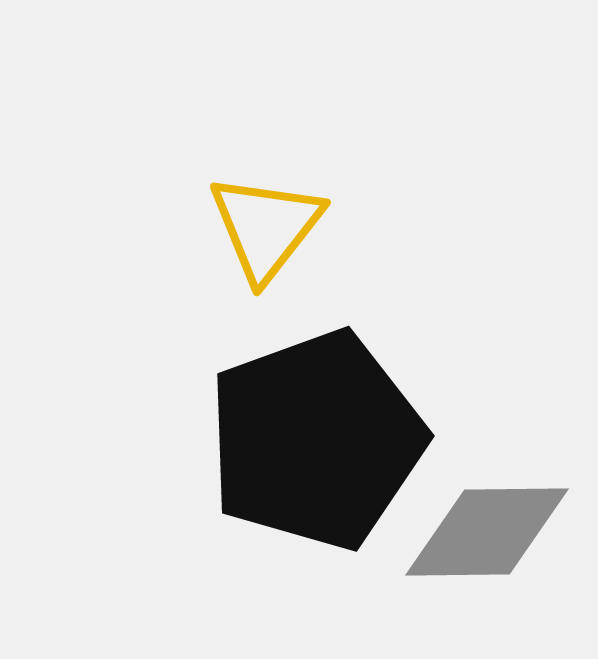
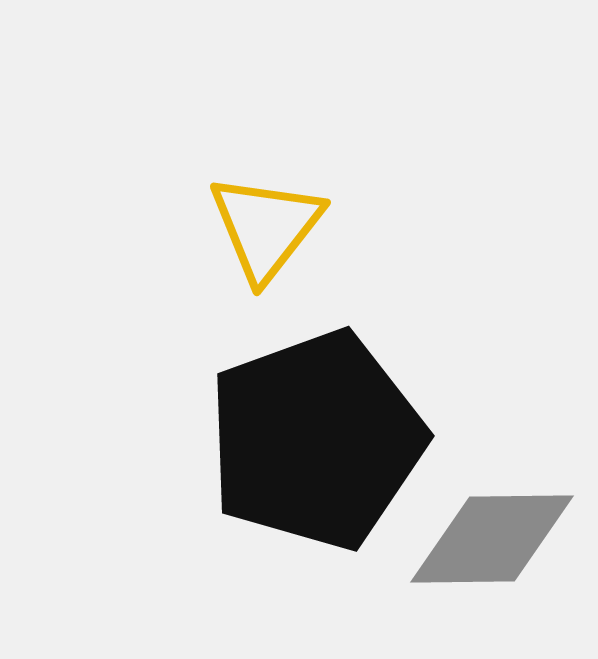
gray diamond: moved 5 px right, 7 px down
